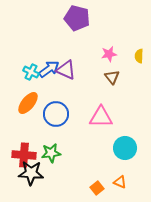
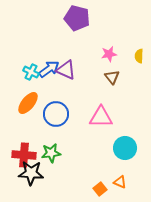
orange square: moved 3 px right, 1 px down
